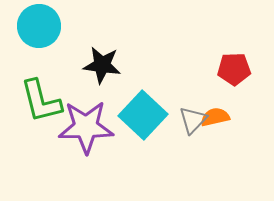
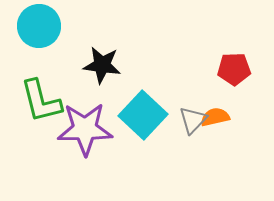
purple star: moved 1 px left, 2 px down
